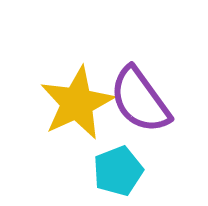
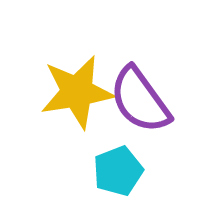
yellow star: moved 11 px up; rotated 16 degrees clockwise
